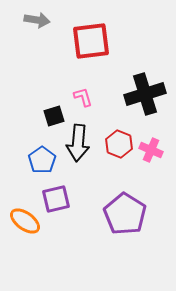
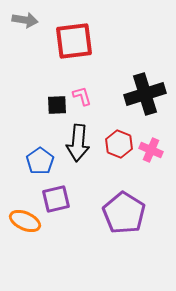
gray arrow: moved 12 px left
red square: moved 17 px left
pink L-shape: moved 1 px left, 1 px up
black square: moved 3 px right, 11 px up; rotated 15 degrees clockwise
blue pentagon: moved 2 px left, 1 px down
purple pentagon: moved 1 px left, 1 px up
orange ellipse: rotated 12 degrees counterclockwise
